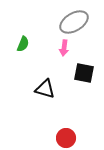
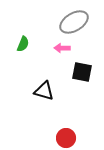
pink arrow: moved 2 px left; rotated 84 degrees clockwise
black square: moved 2 px left, 1 px up
black triangle: moved 1 px left, 2 px down
